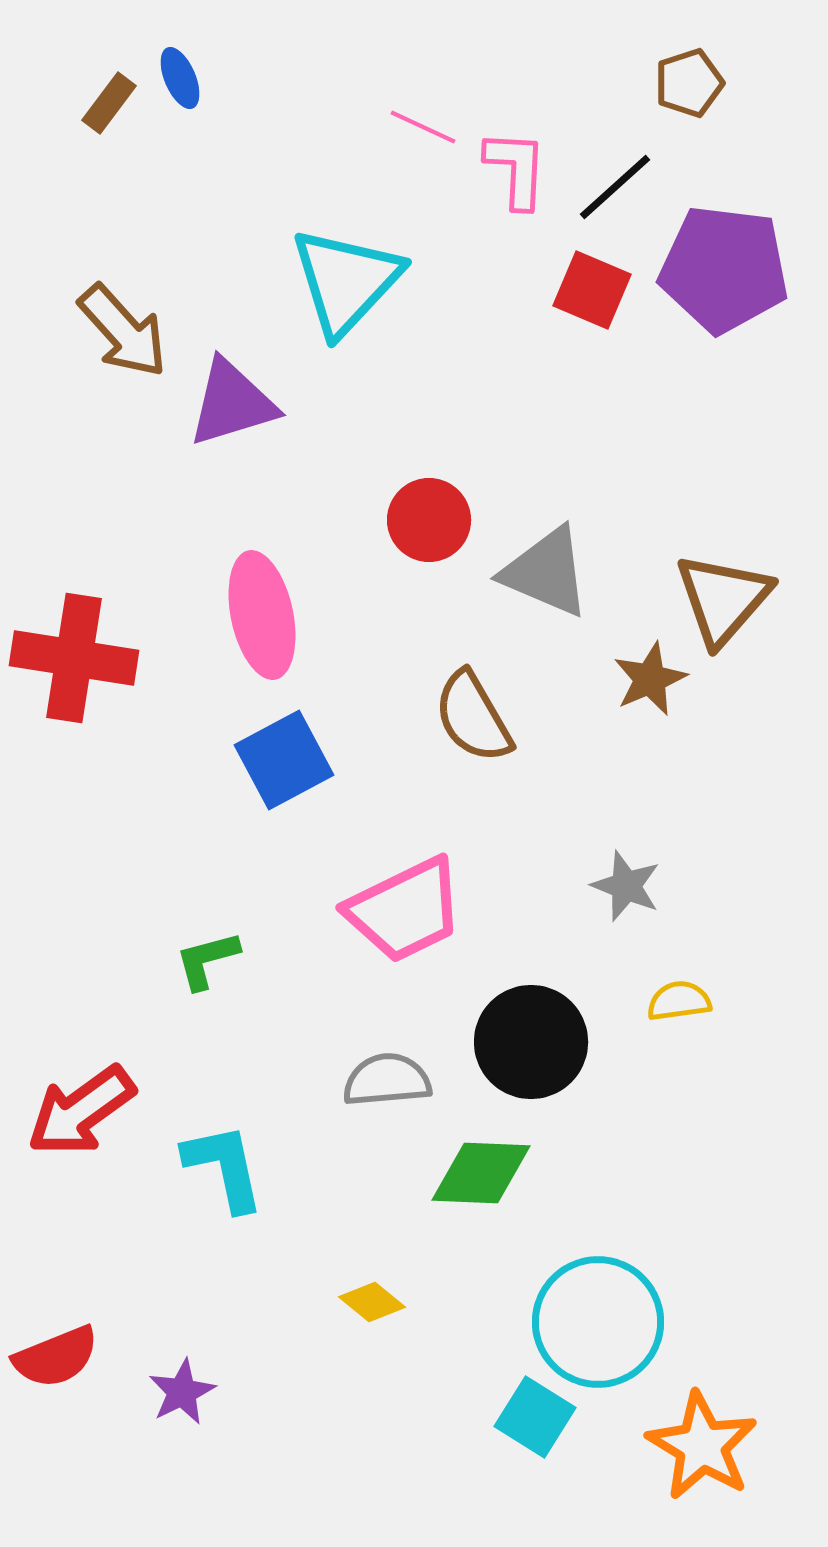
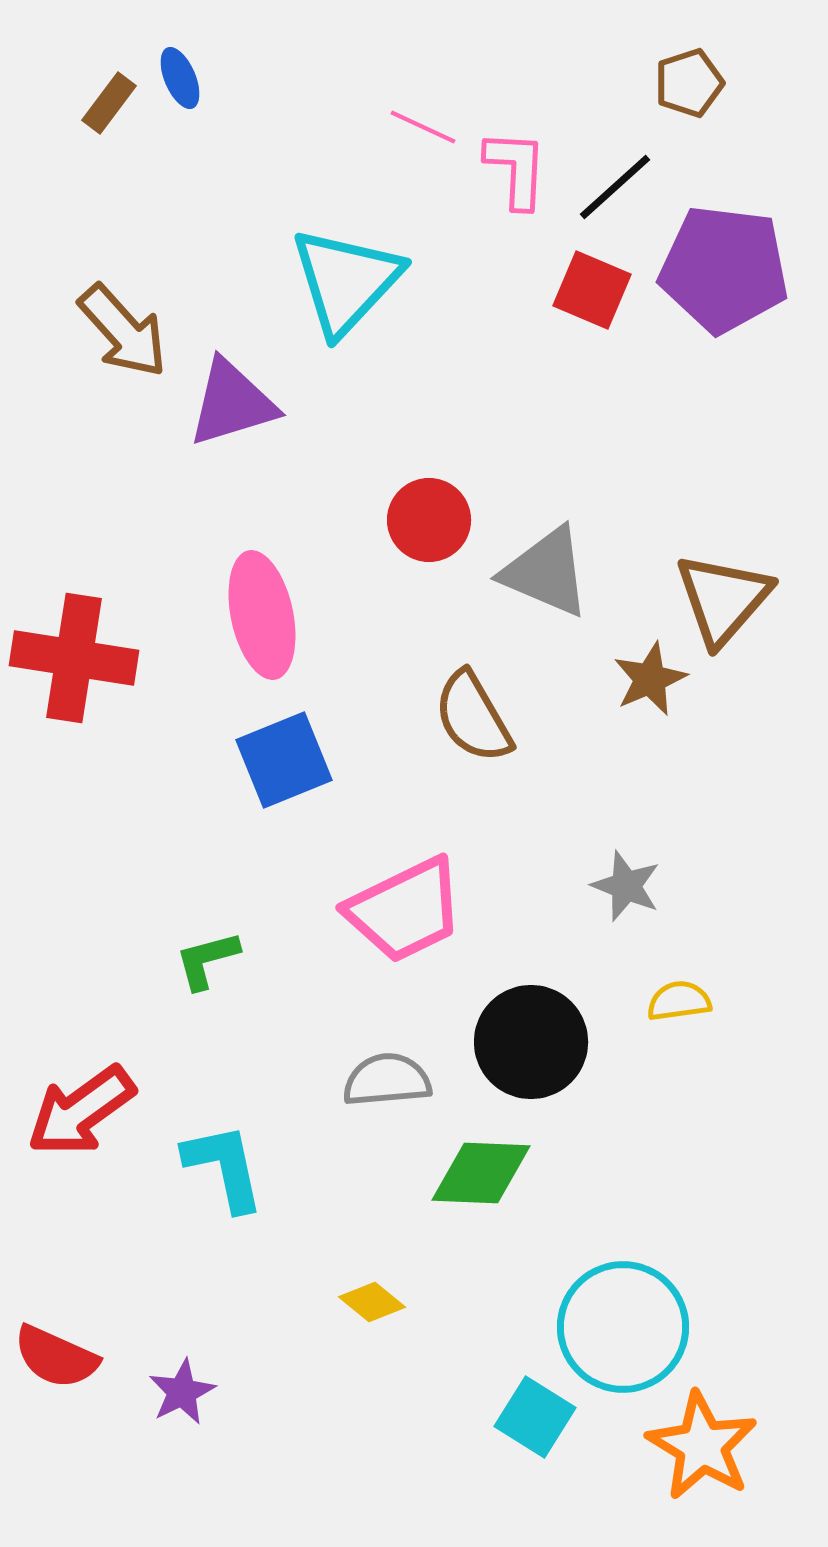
blue square: rotated 6 degrees clockwise
cyan circle: moved 25 px right, 5 px down
red semicircle: rotated 46 degrees clockwise
